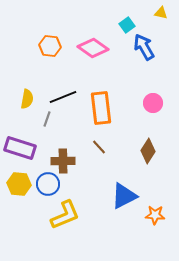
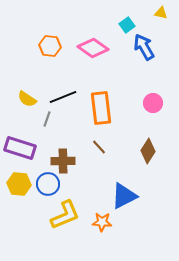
yellow semicircle: rotated 114 degrees clockwise
orange star: moved 53 px left, 7 px down
